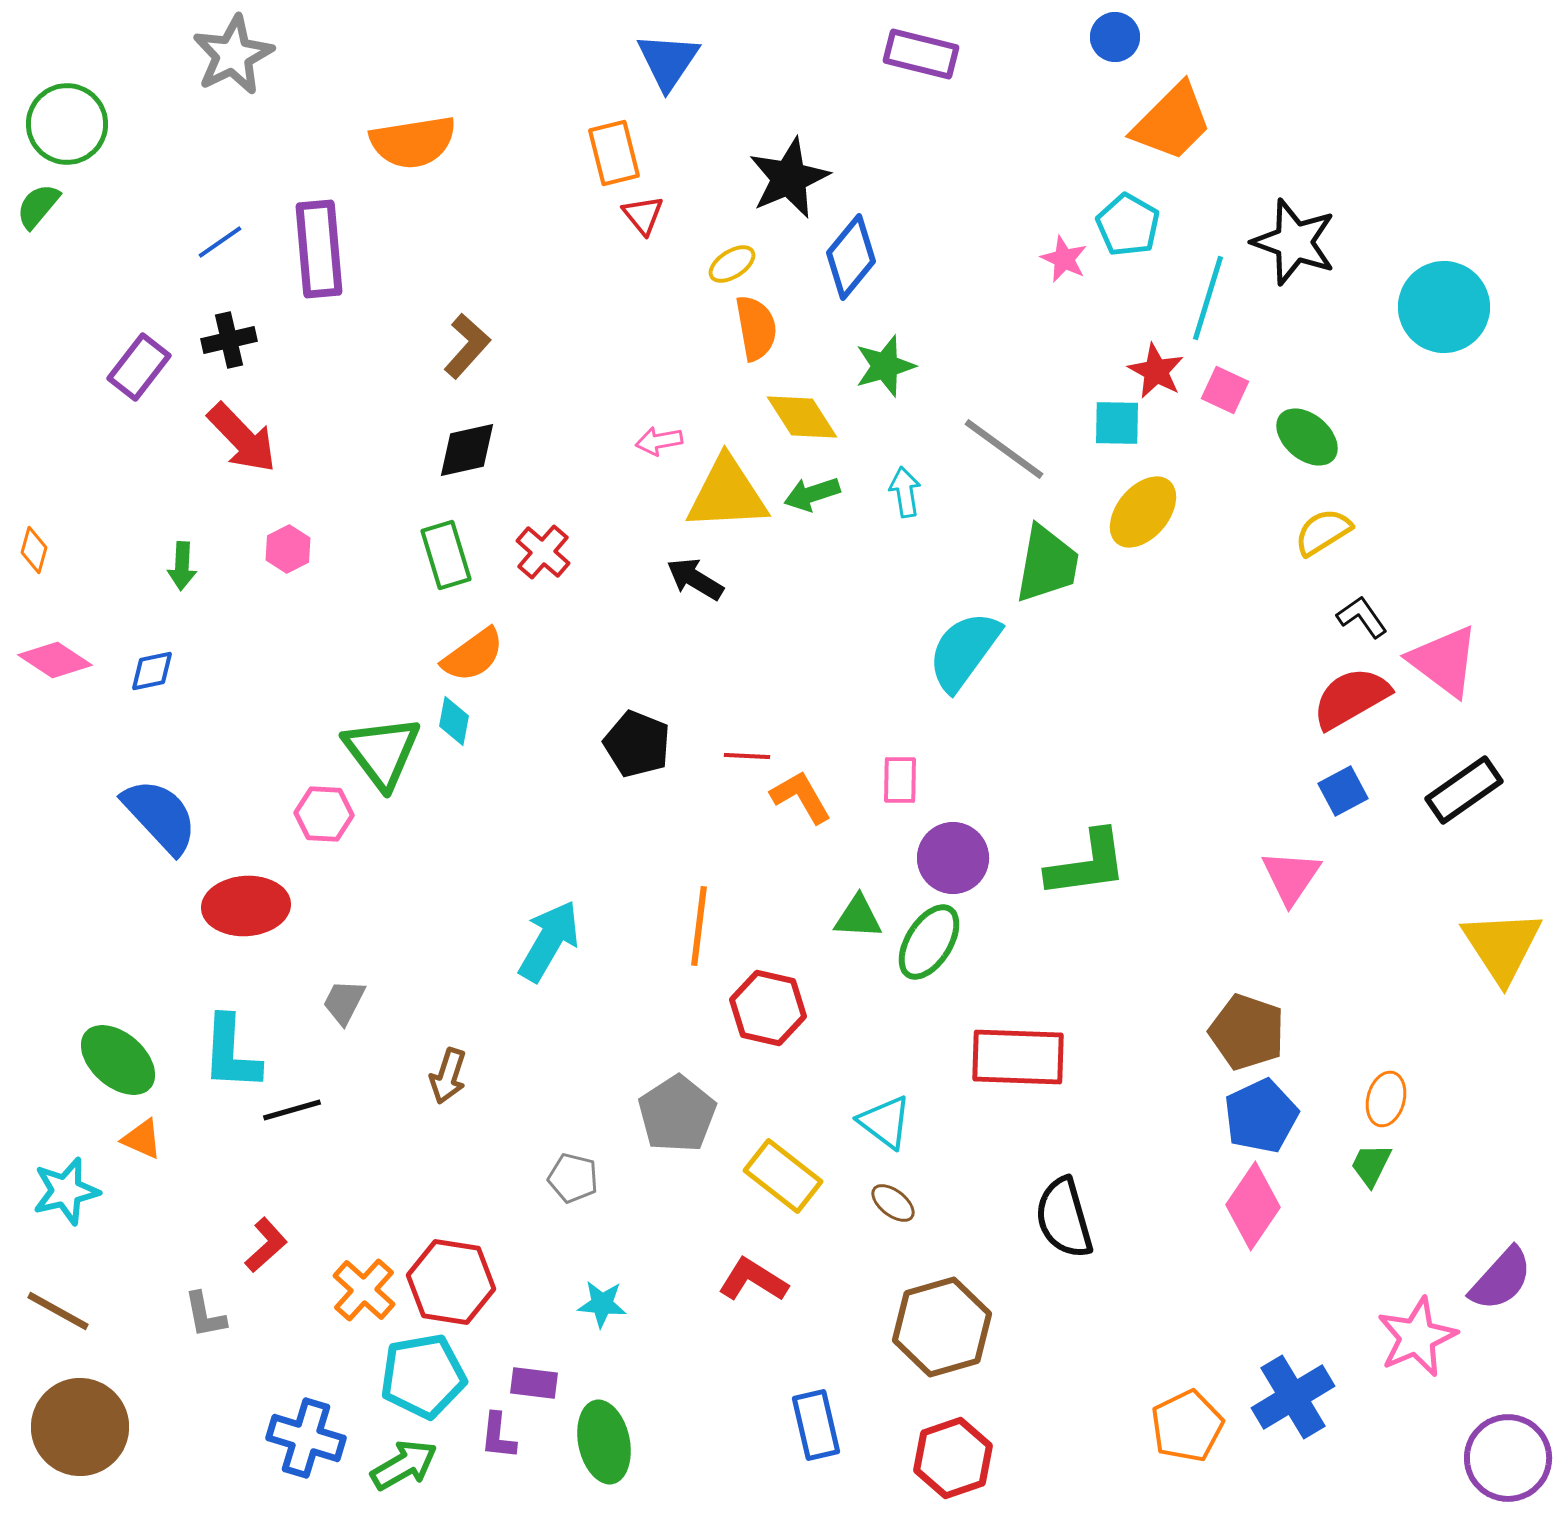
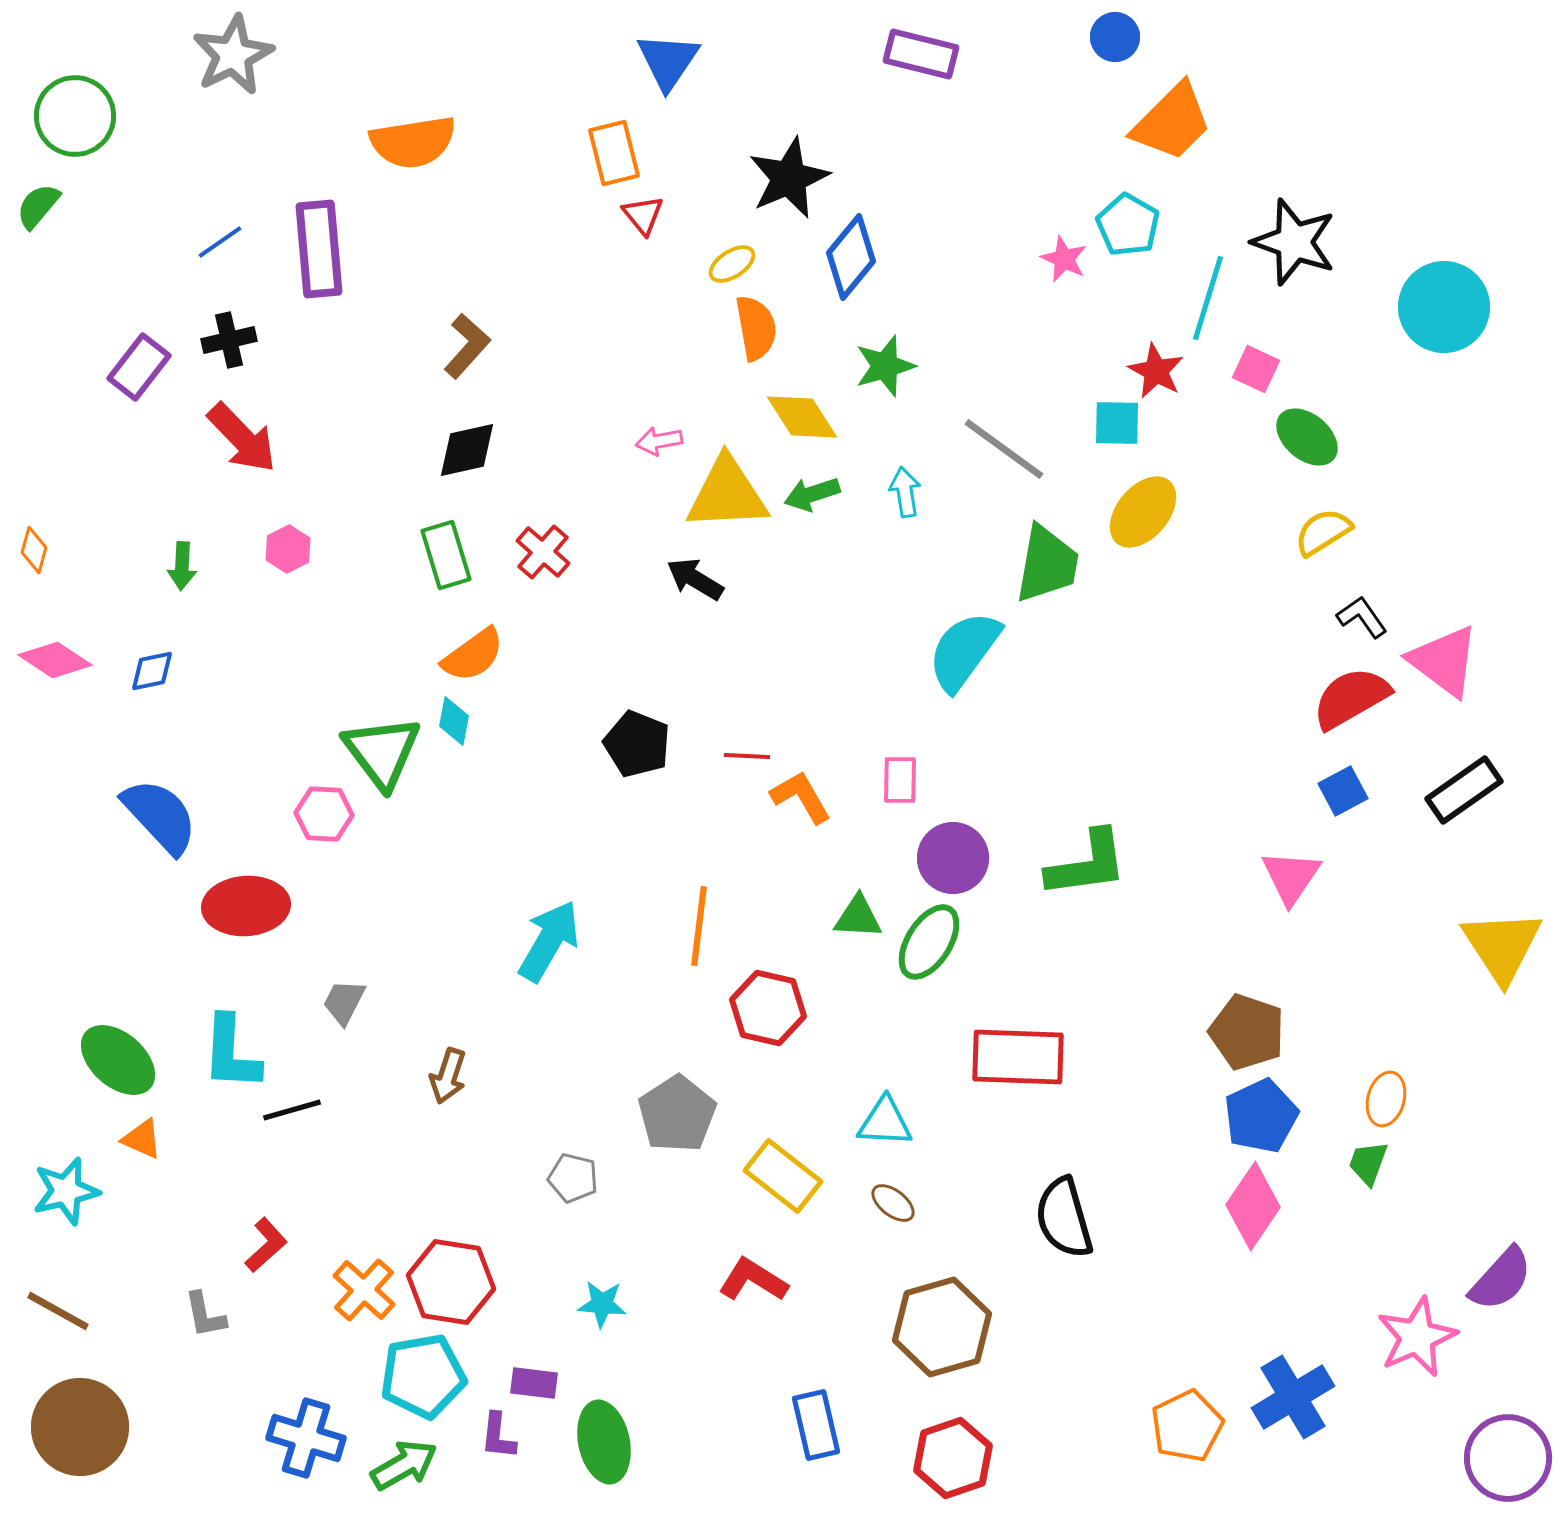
green circle at (67, 124): moved 8 px right, 8 px up
pink square at (1225, 390): moved 31 px right, 21 px up
cyan triangle at (885, 1122): rotated 34 degrees counterclockwise
green trapezoid at (1371, 1165): moved 3 px left, 2 px up; rotated 6 degrees counterclockwise
